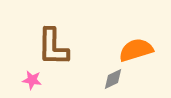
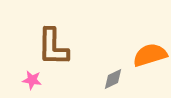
orange semicircle: moved 14 px right, 5 px down
